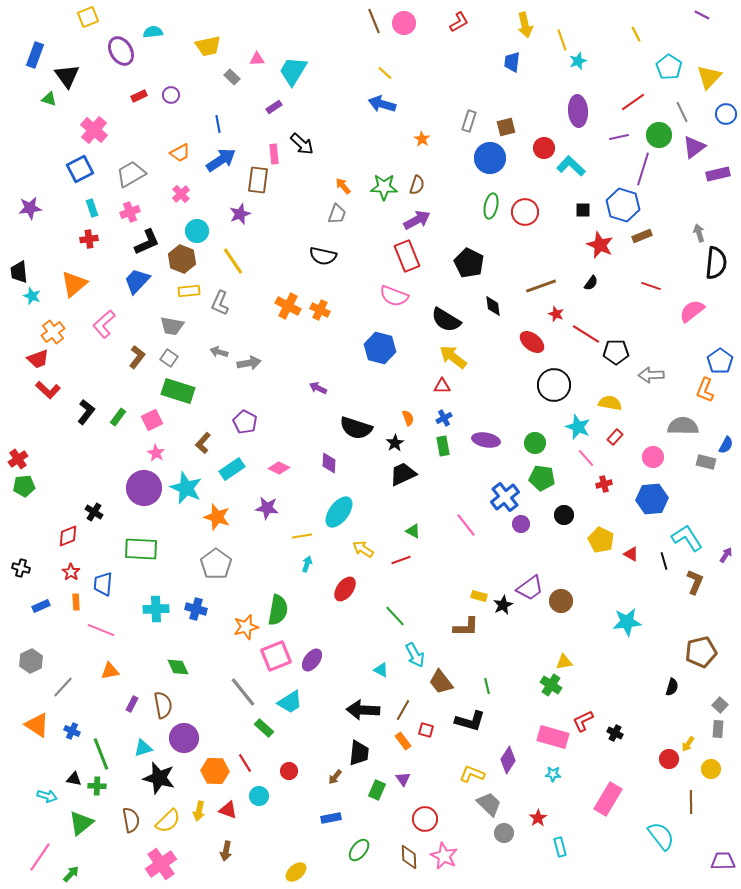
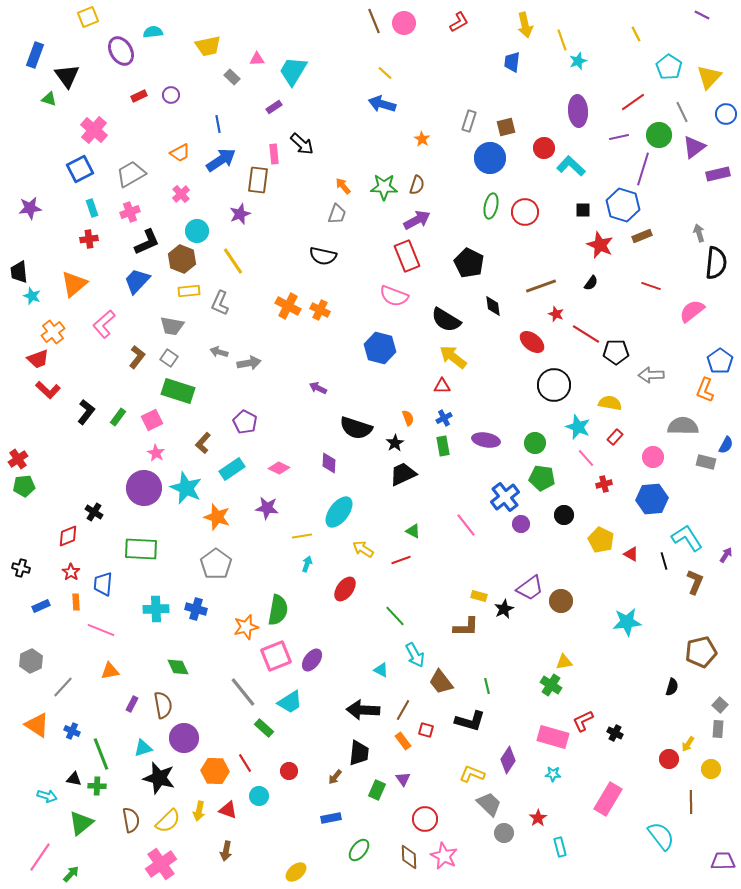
black star at (503, 605): moved 1 px right, 4 px down
